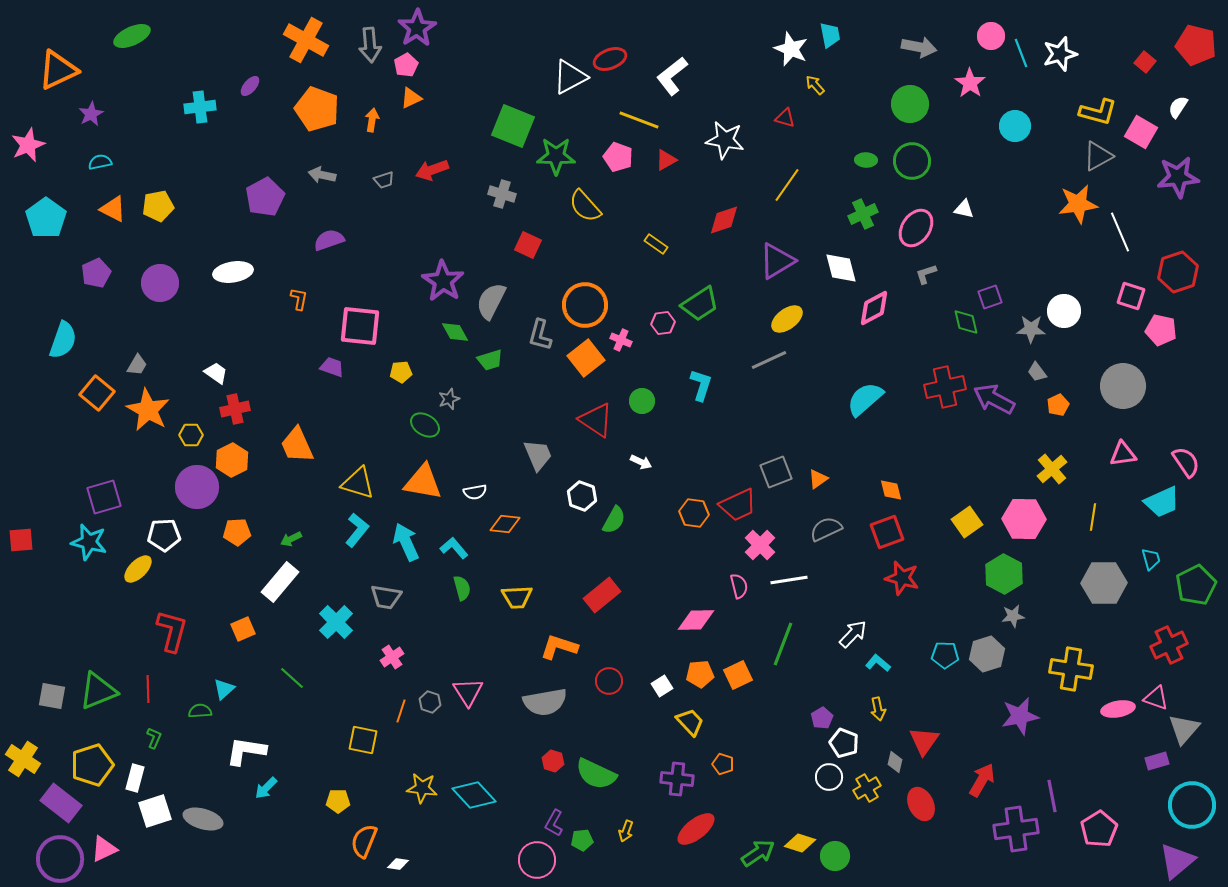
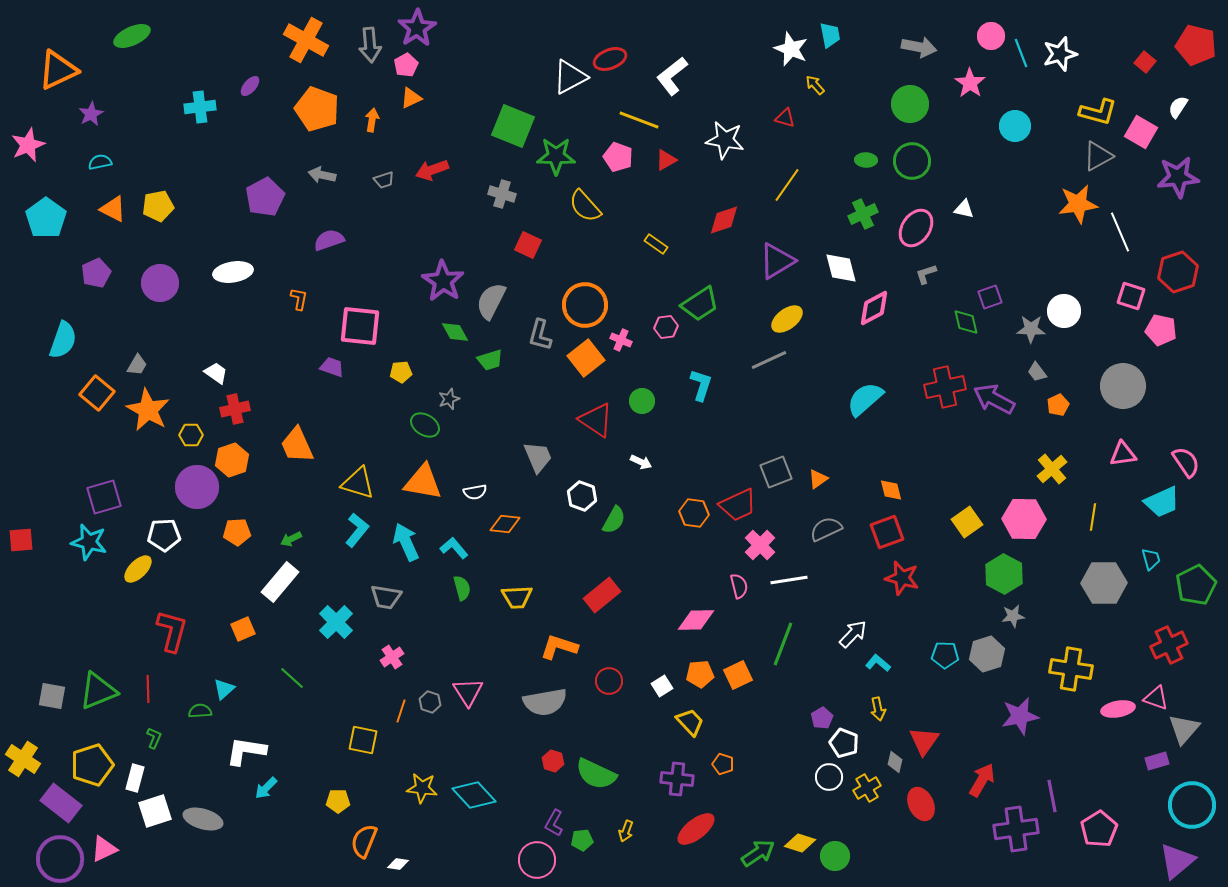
pink hexagon at (663, 323): moved 3 px right, 4 px down
gray trapezoid at (538, 455): moved 2 px down
orange hexagon at (232, 460): rotated 8 degrees clockwise
